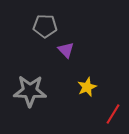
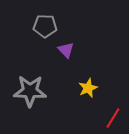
yellow star: moved 1 px right, 1 px down
red line: moved 4 px down
